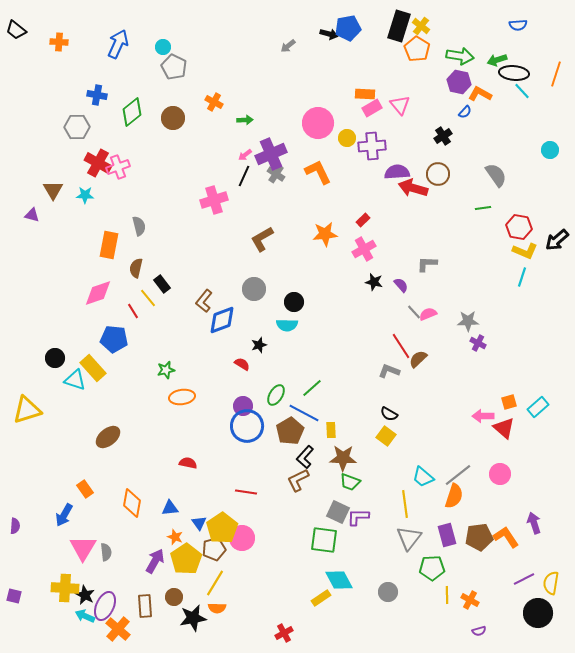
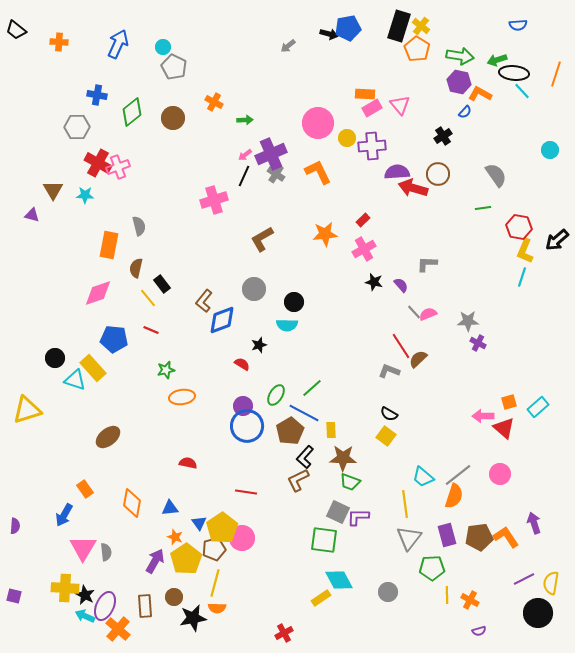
yellow L-shape at (525, 251): rotated 90 degrees clockwise
red line at (133, 311): moved 18 px right, 19 px down; rotated 35 degrees counterclockwise
yellow line at (215, 583): rotated 16 degrees counterclockwise
